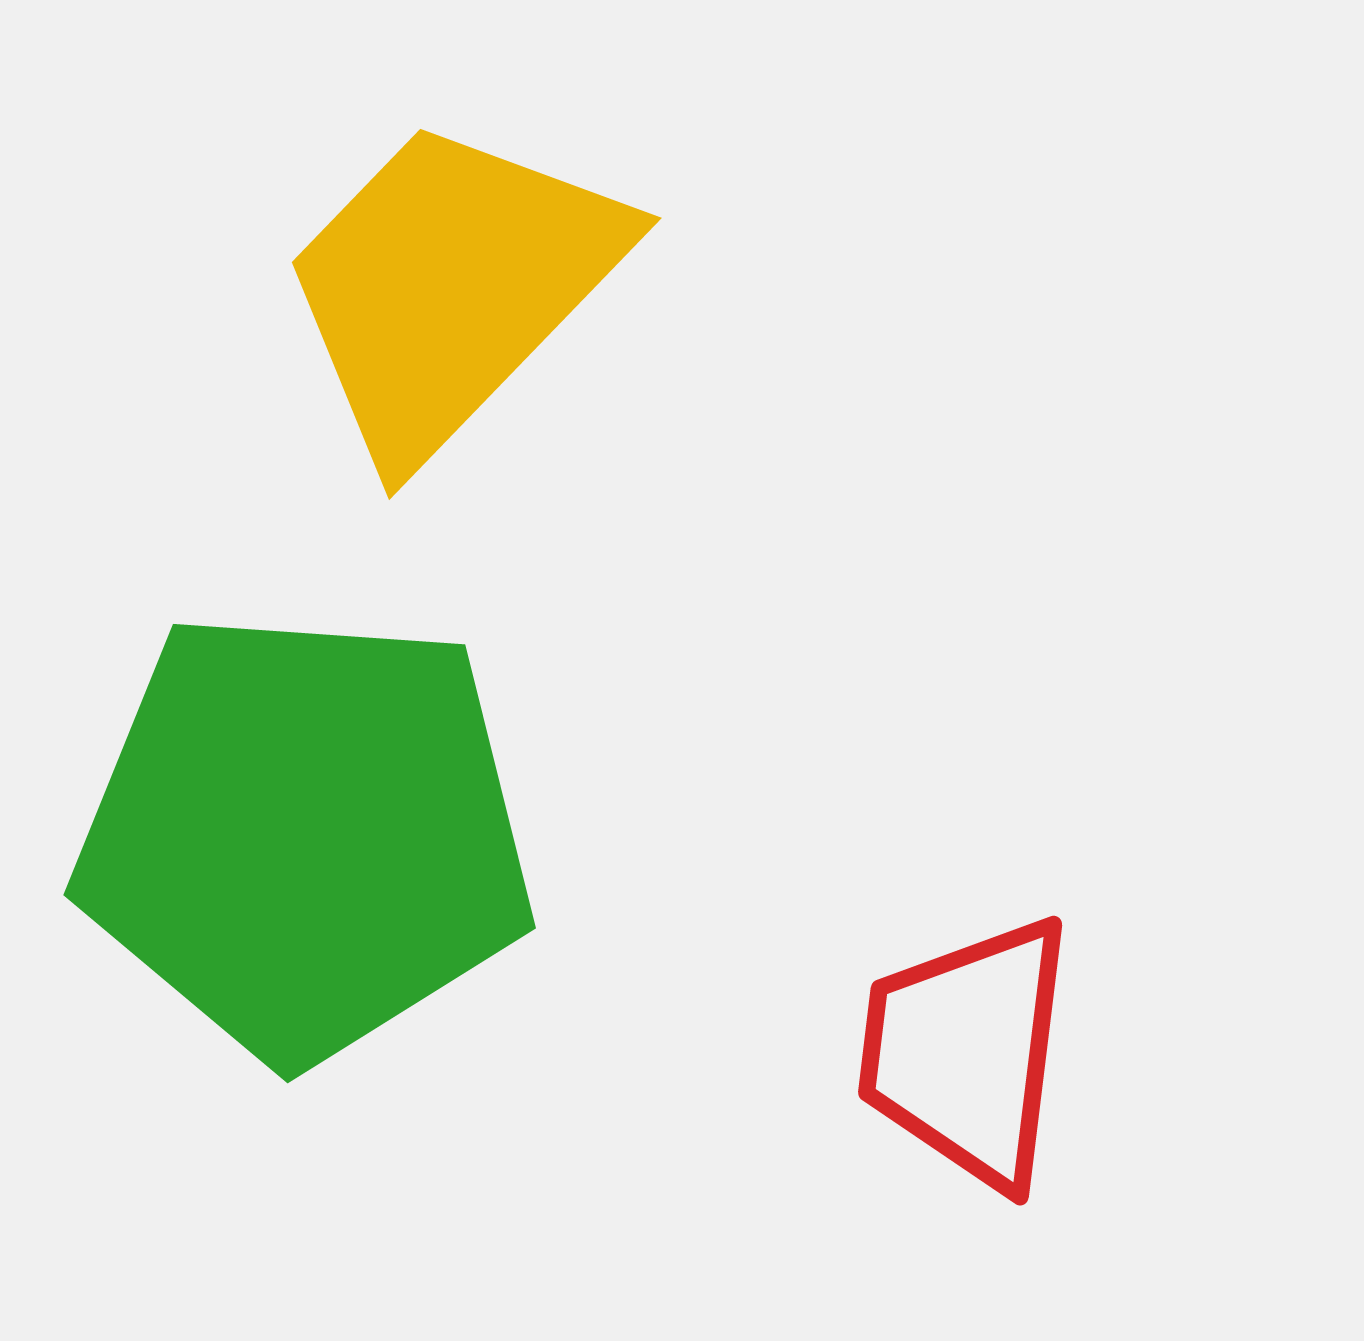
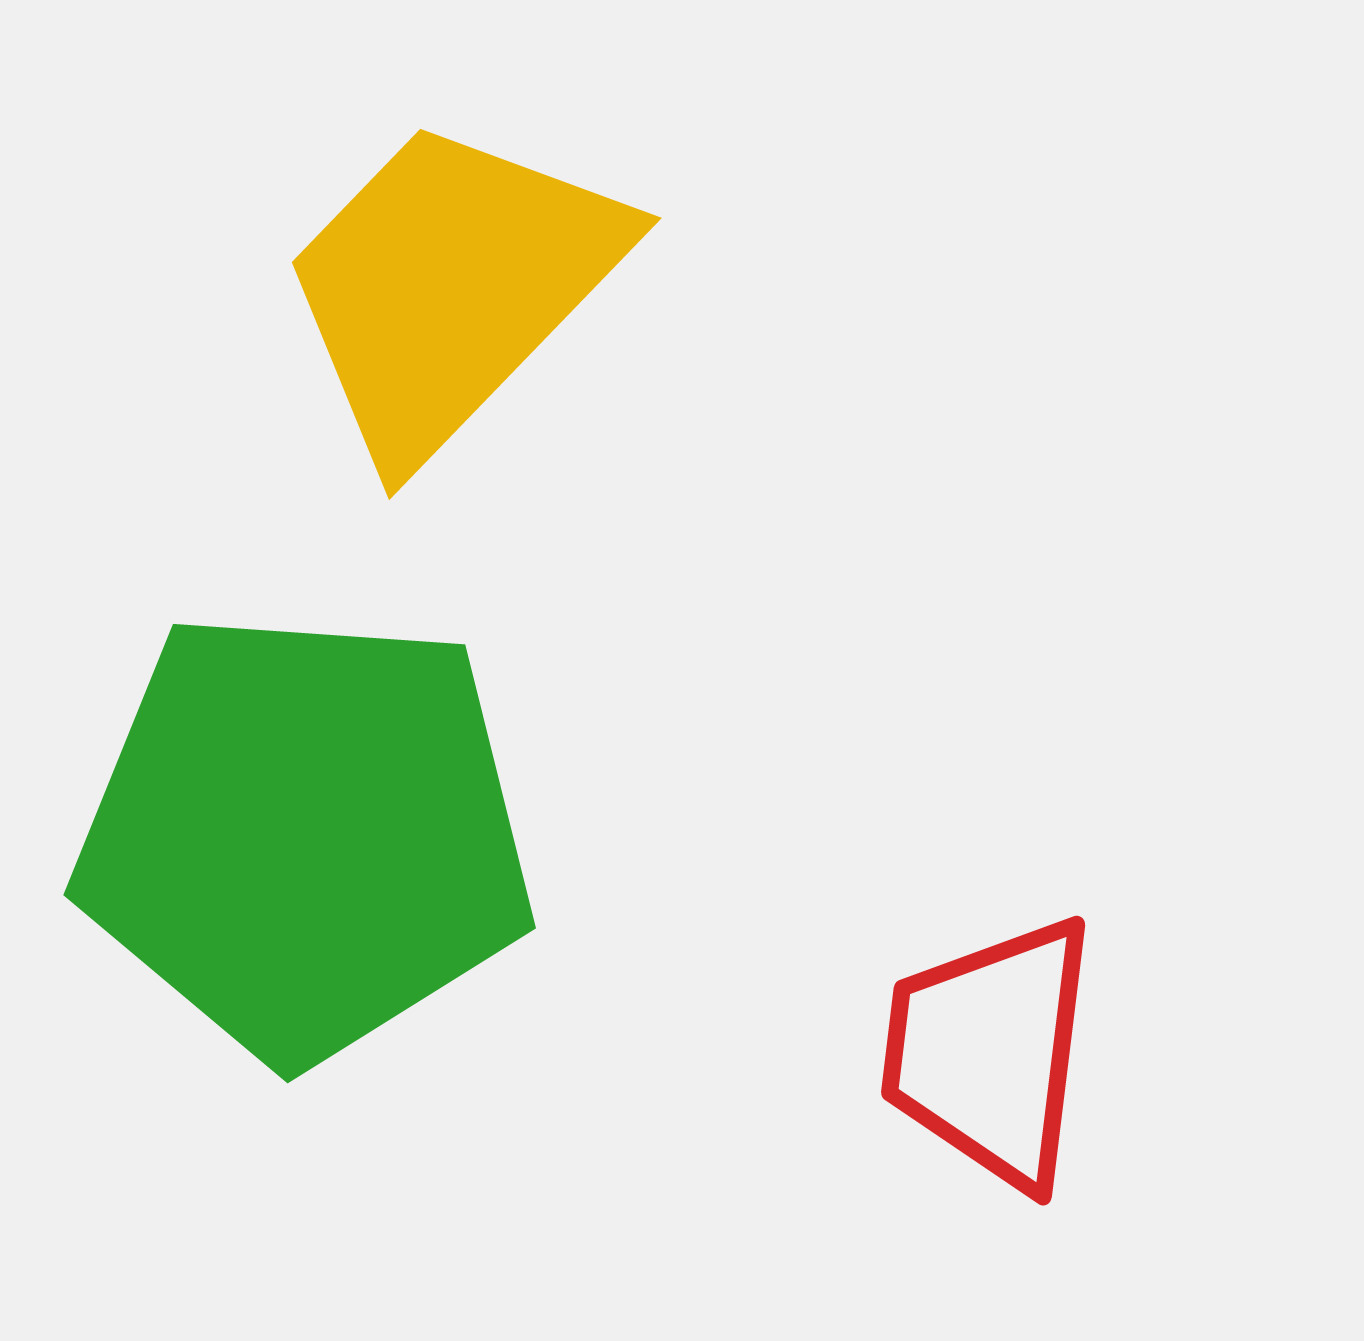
red trapezoid: moved 23 px right
